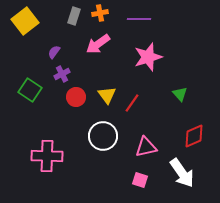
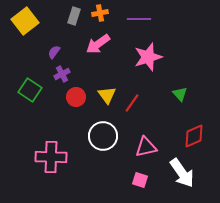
pink cross: moved 4 px right, 1 px down
